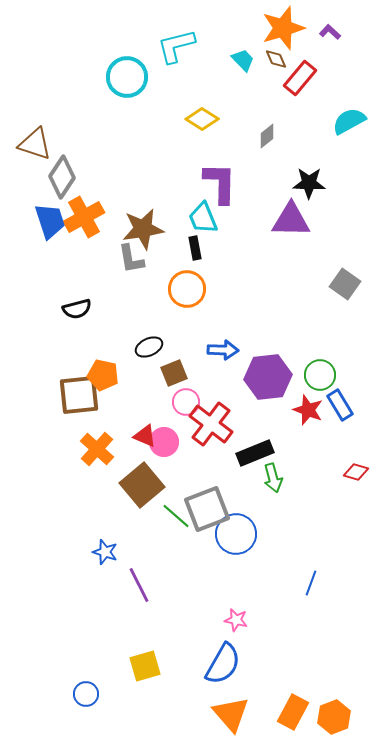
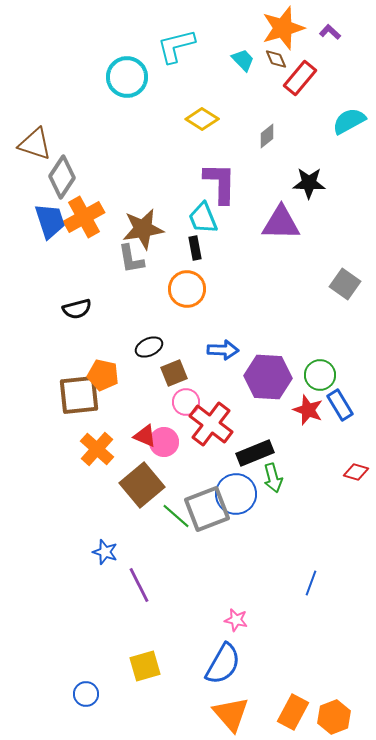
purple triangle at (291, 220): moved 10 px left, 3 px down
purple hexagon at (268, 377): rotated 9 degrees clockwise
blue circle at (236, 534): moved 40 px up
